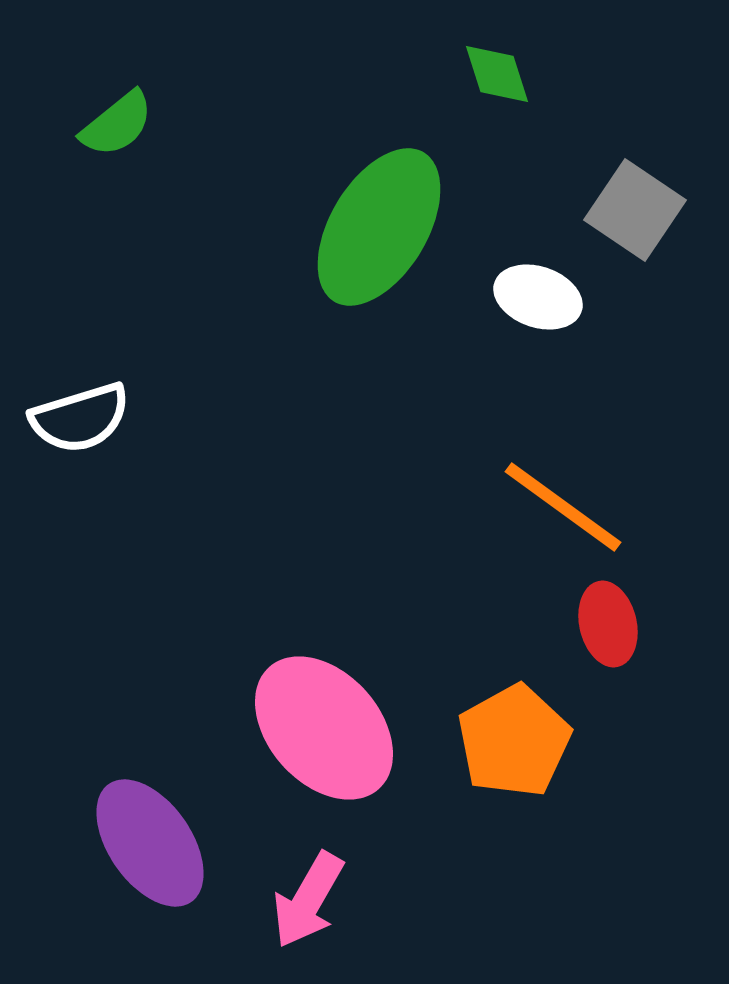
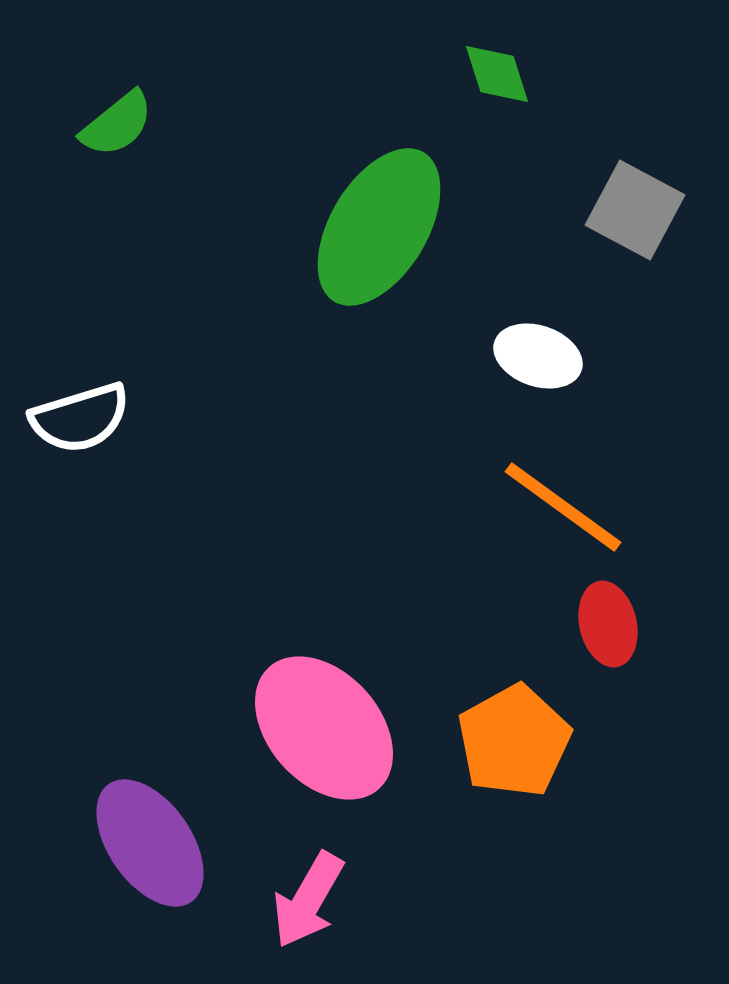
gray square: rotated 6 degrees counterclockwise
white ellipse: moved 59 px down
